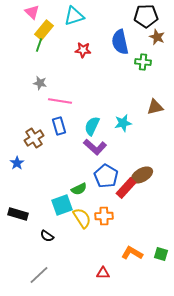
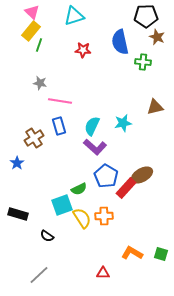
yellow rectangle: moved 13 px left, 1 px down
